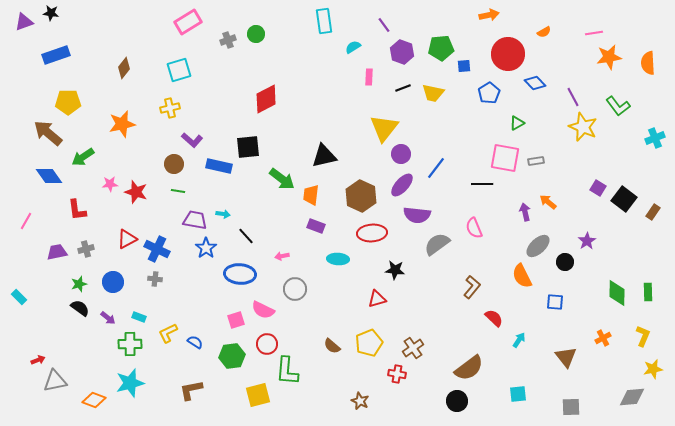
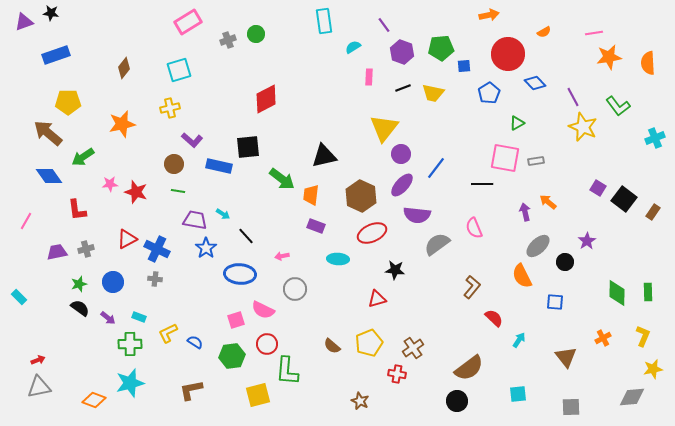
cyan arrow at (223, 214): rotated 24 degrees clockwise
red ellipse at (372, 233): rotated 20 degrees counterclockwise
gray triangle at (55, 381): moved 16 px left, 6 px down
